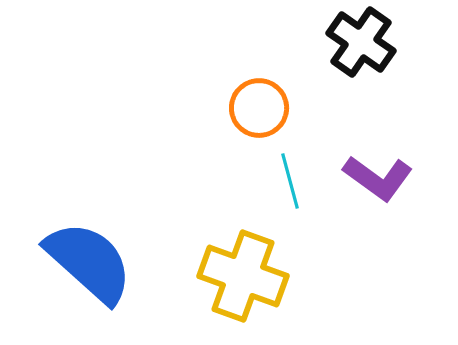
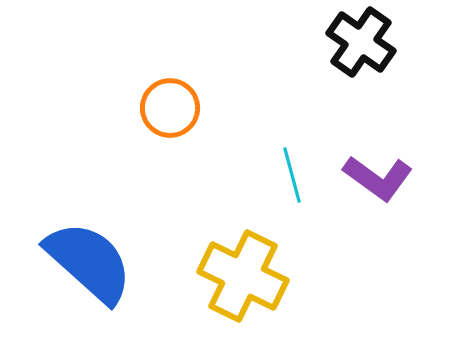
orange circle: moved 89 px left
cyan line: moved 2 px right, 6 px up
yellow cross: rotated 6 degrees clockwise
